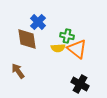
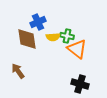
blue cross: rotated 21 degrees clockwise
yellow semicircle: moved 5 px left, 11 px up
black cross: rotated 12 degrees counterclockwise
